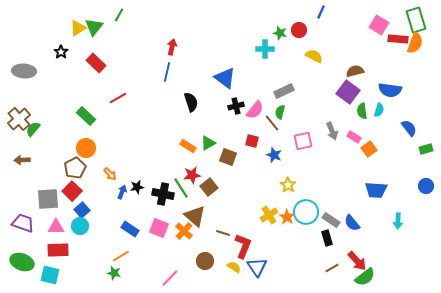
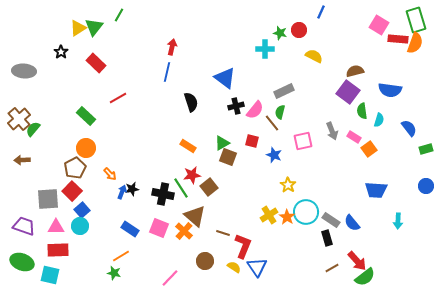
cyan semicircle at (379, 110): moved 10 px down
green triangle at (208, 143): moved 14 px right
black star at (137, 187): moved 5 px left, 2 px down
purple trapezoid at (23, 223): moved 1 px right, 3 px down
